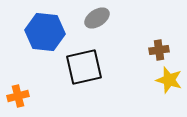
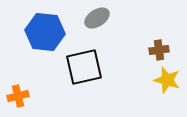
yellow star: moved 2 px left
